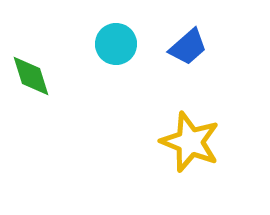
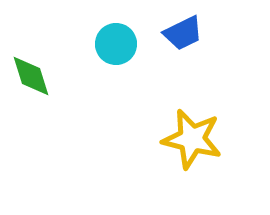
blue trapezoid: moved 5 px left, 14 px up; rotated 15 degrees clockwise
yellow star: moved 2 px right, 3 px up; rotated 8 degrees counterclockwise
